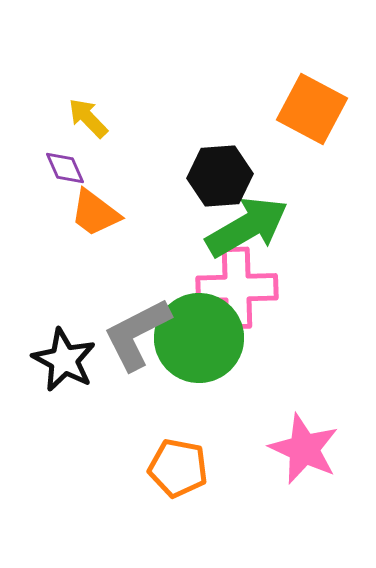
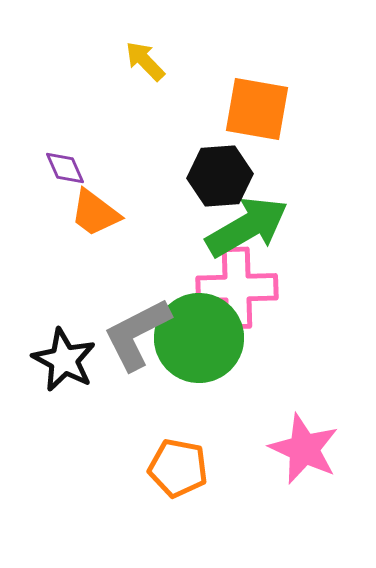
orange square: moved 55 px left; rotated 18 degrees counterclockwise
yellow arrow: moved 57 px right, 57 px up
